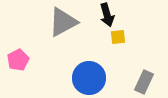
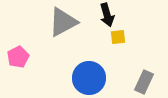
pink pentagon: moved 3 px up
